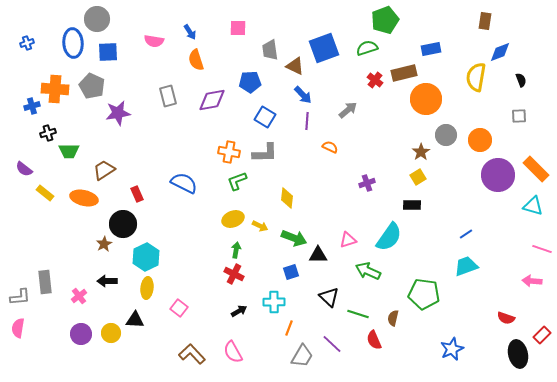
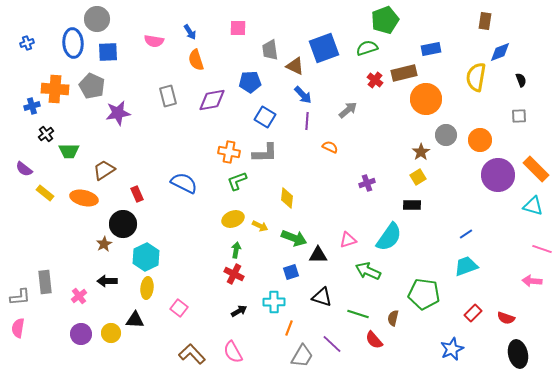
black cross at (48, 133): moved 2 px left, 1 px down; rotated 21 degrees counterclockwise
black triangle at (329, 297): moved 7 px left; rotated 25 degrees counterclockwise
red rectangle at (542, 335): moved 69 px left, 22 px up
red semicircle at (374, 340): rotated 18 degrees counterclockwise
